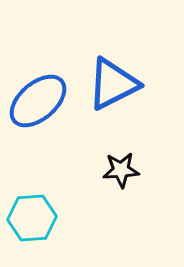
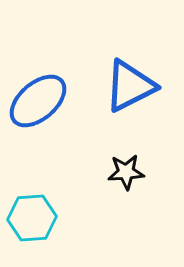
blue triangle: moved 17 px right, 2 px down
black star: moved 5 px right, 2 px down
